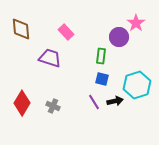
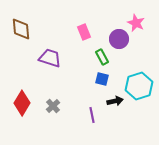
pink star: rotated 12 degrees counterclockwise
pink rectangle: moved 18 px right; rotated 21 degrees clockwise
purple circle: moved 2 px down
green rectangle: moved 1 px right, 1 px down; rotated 35 degrees counterclockwise
cyan hexagon: moved 2 px right, 1 px down
purple line: moved 2 px left, 13 px down; rotated 21 degrees clockwise
gray cross: rotated 24 degrees clockwise
